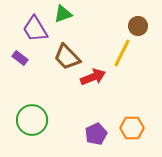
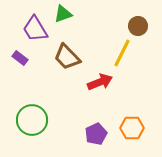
red arrow: moved 7 px right, 5 px down
